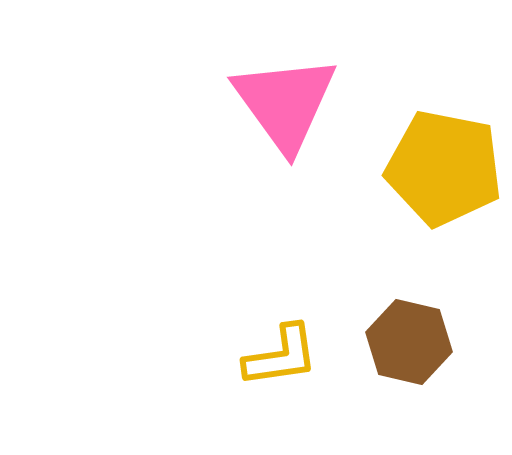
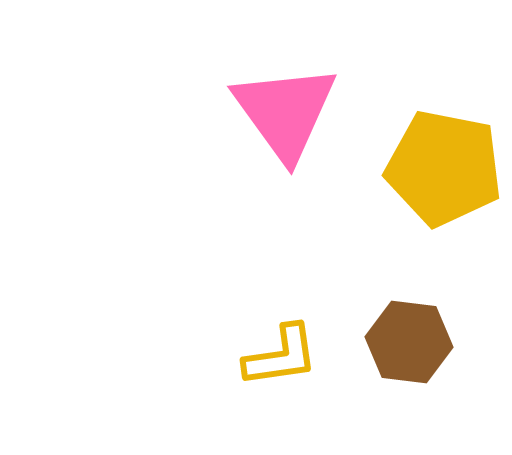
pink triangle: moved 9 px down
brown hexagon: rotated 6 degrees counterclockwise
